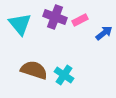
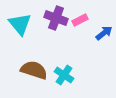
purple cross: moved 1 px right, 1 px down
